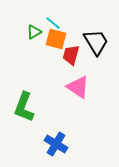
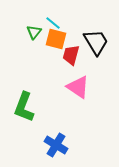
green triangle: rotated 21 degrees counterclockwise
blue cross: moved 1 px down
